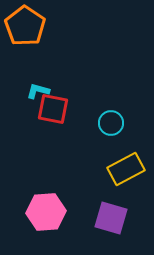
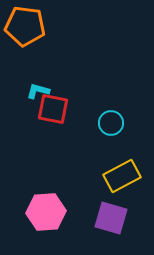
orange pentagon: rotated 27 degrees counterclockwise
yellow rectangle: moved 4 px left, 7 px down
